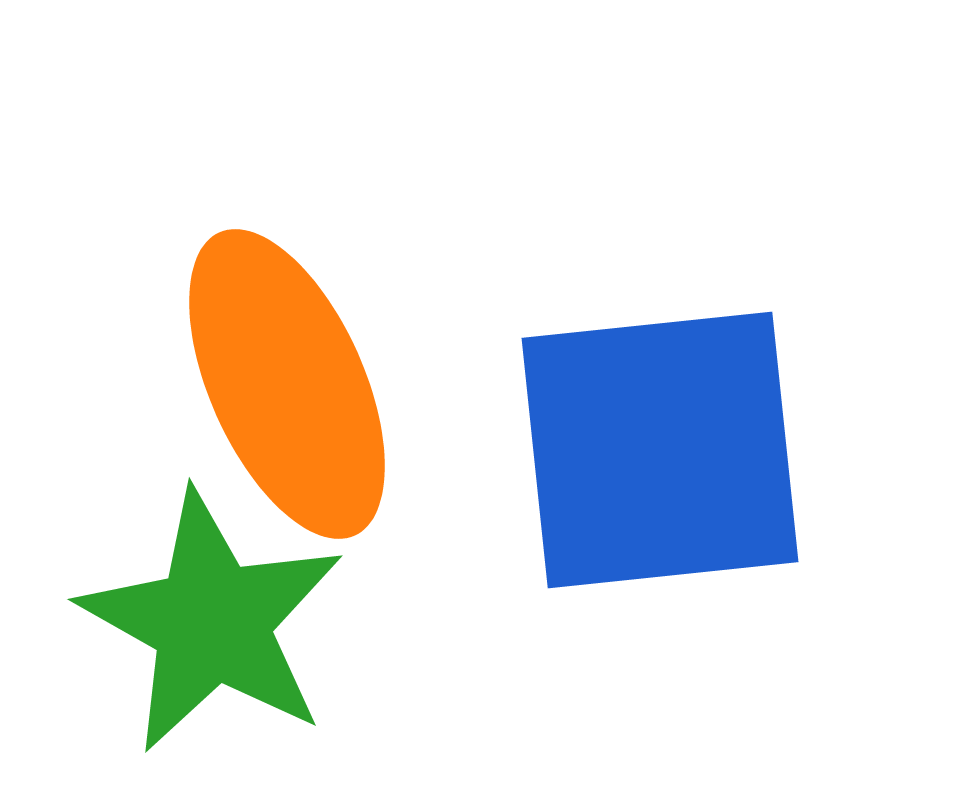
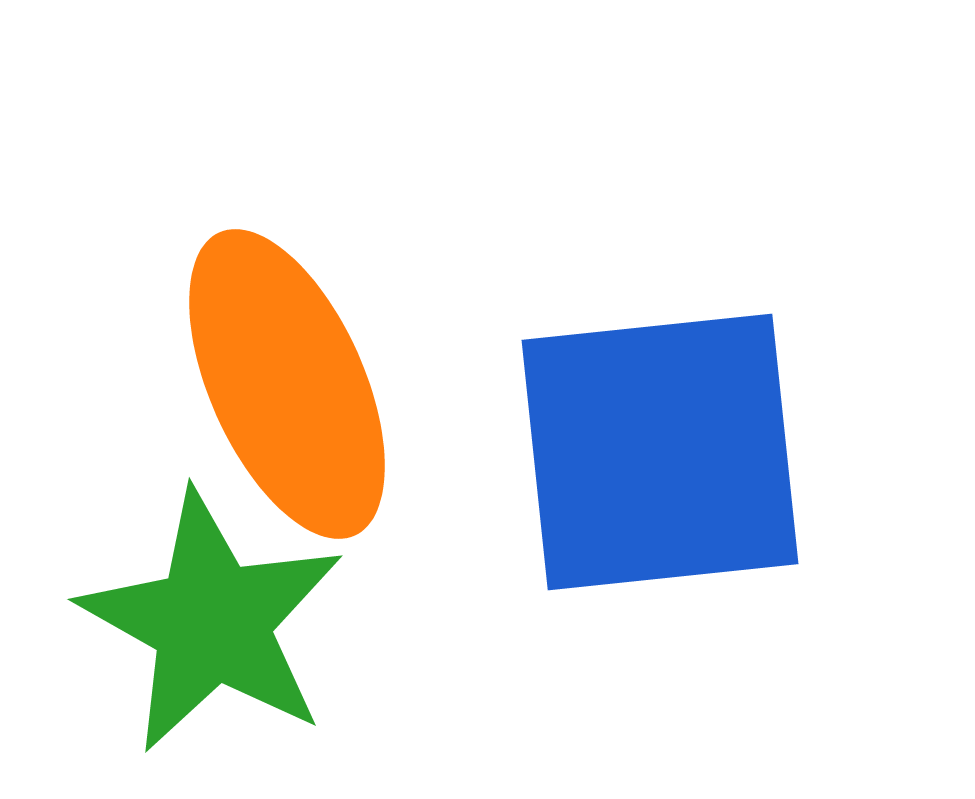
blue square: moved 2 px down
